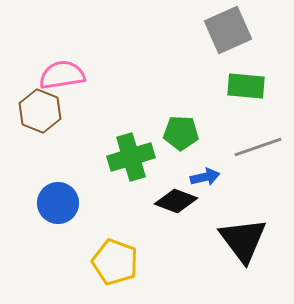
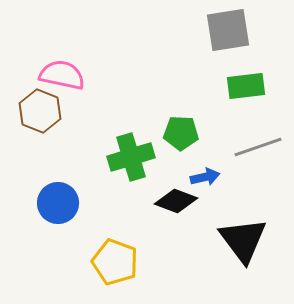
gray square: rotated 15 degrees clockwise
pink semicircle: rotated 21 degrees clockwise
green rectangle: rotated 12 degrees counterclockwise
